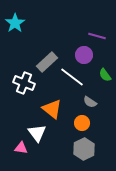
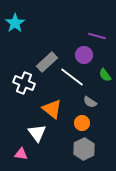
pink triangle: moved 6 px down
